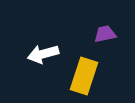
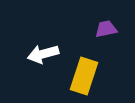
purple trapezoid: moved 1 px right, 5 px up
